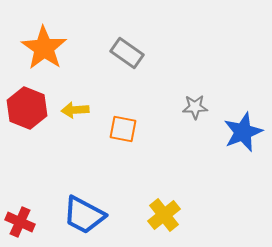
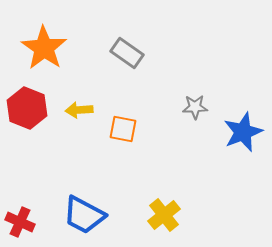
yellow arrow: moved 4 px right
